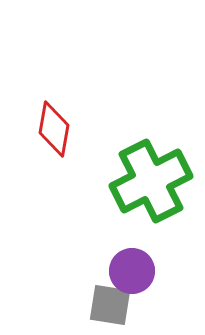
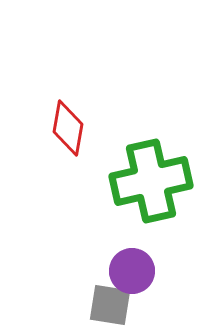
red diamond: moved 14 px right, 1 px up
green cross: rotated 14 degrees clockwise
